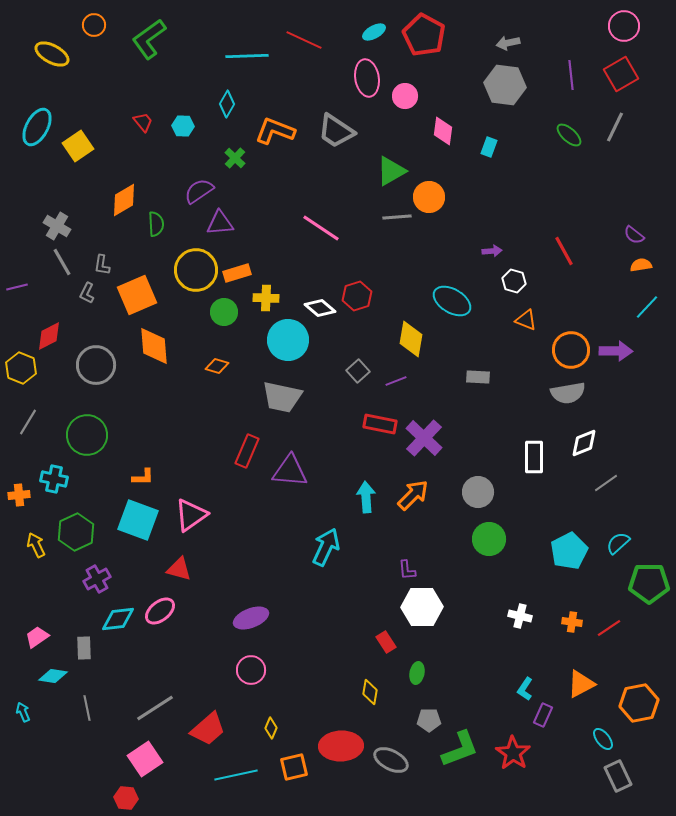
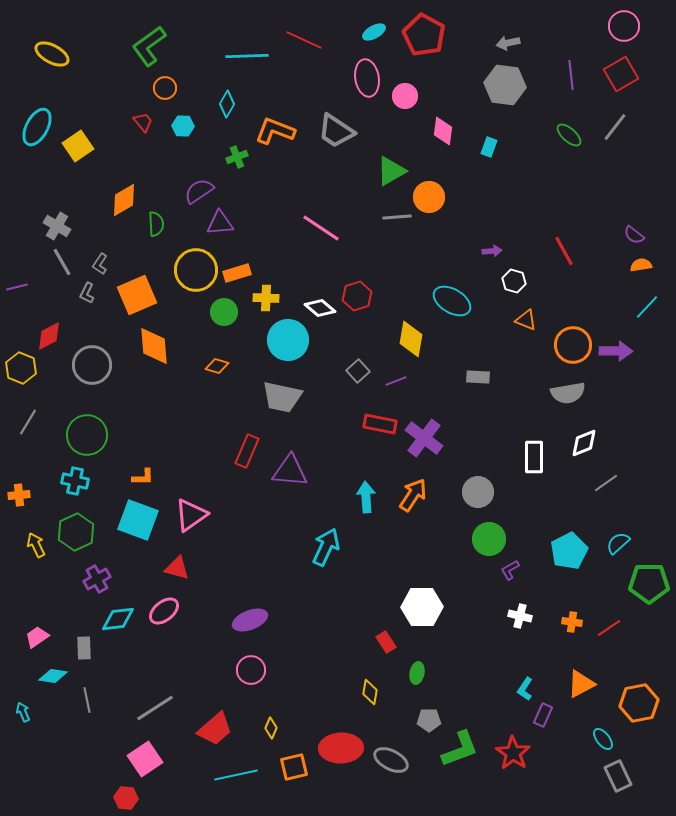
orange circle at (94, 25): moved 71 px right, 63 px down
green L-shape at (149, 39): moved 7 px down
gray line at (615, 127): rotated 12 degrees clockwise
green cross at (235, 158): moved 2 px right, 1 px up; rotated 25 degrees clockwise
gray L-shape at (102, 265): moved 2 px left, 1 px up; rotated 25 degrees clockwise
orange circle at (571, 350): moved 2 px right, 5 px up
gray circle at (96, 365): moved 4 px left
purple cross at (424, 438): rotated 6 degrees counterclockwise
cyan cross at (54, 479): moved 21 px right, 2 px down
orange arrow at (413, 495): rotated 12 degrees counterclockwise
red triangle at (179, 569): moved 2 px left, 1 px up
purple L-shape at (407, 570): moved 103 px right; rotated 65 degrees clockwise
pink ellipse at (160, 611): moved 4 px right
purple ellipse at (251, 618): moved 1 px left, 2 px down
gray line at (87, 708): moved 8 px up
red trapezoid at (208, 729): moved 7 px right
red ellipse at (341, 746): moved 2 px down
